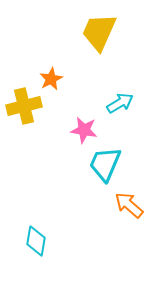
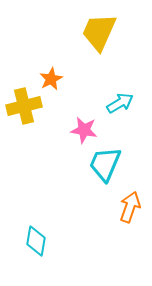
orange arrow: moved 1 px right, 2 px down; rotated 68 degrees clockwise
